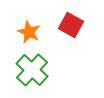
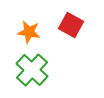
orange star: rotated 15 degrees counterclockwise
